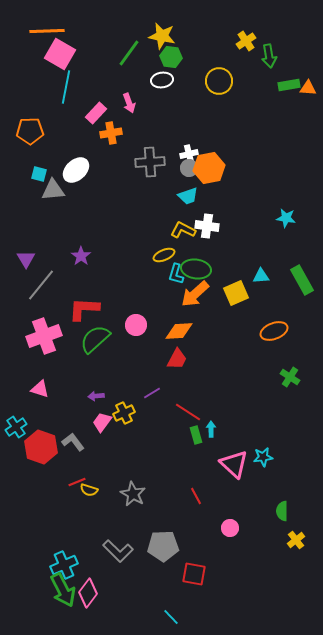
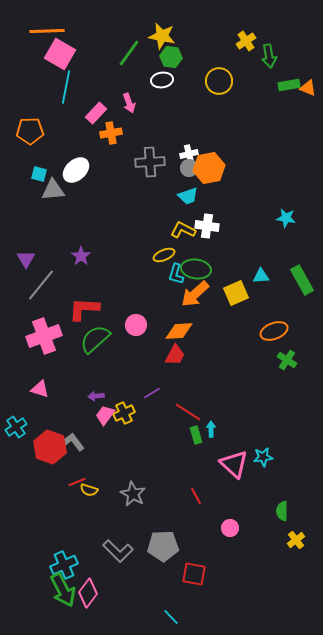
orange triangle at (308, 88): rotated 18 degrees clockwise
red trapezoid at (177, 359): moved 2 px left, 4 px up
green cross at (290, 377): moved 3 px left, 17 px up
pink trapezoid at (102, 422): moved 3 px right, 7 px up
red hexagon at (41, 447): moved 9 px right
